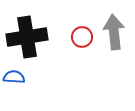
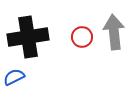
black cross: moved 1 px right
blue semicircle: rotated 30 degrees counterclockwise
